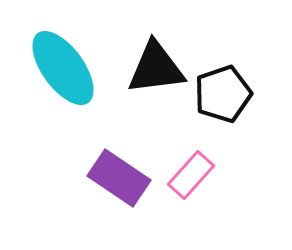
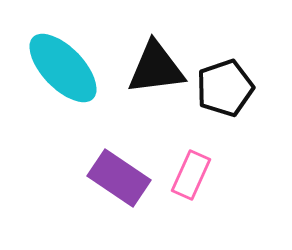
cyan ellipse: rotated 8 degrees counterclockwise
black pentagon: moved 2 px right, 6 px up
pink rectangle: rotated 18 degrees counterclockwise
